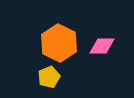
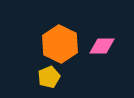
orange hexagon: moved 1 px right, 1 px down
